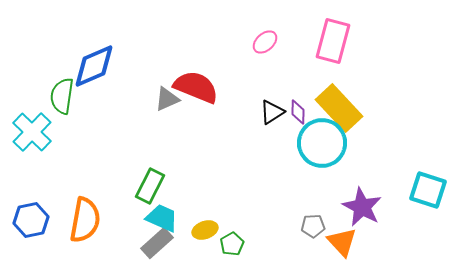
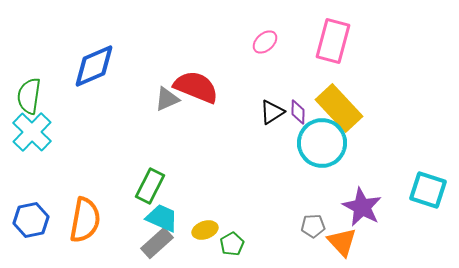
green semicircle: moved 33 px left
